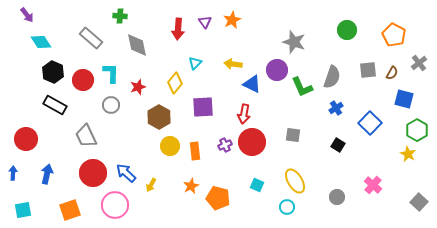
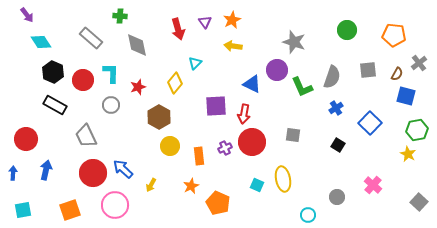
red arrow at (178, 29): rotated 20 degrees counterclockwise
orange pentagon at (394, 35): rotated 20 degrees counterclockwise
yellow arrow at (233, 64): moved 18 px up
brown semicircle at (392, 73): moved 5 px right, 1 px down
blue square at (404, 99): moved 2 px right, 3 px up
purple square at (203, 107): moved 13 px right, 1 px up
green hexagon at (417, 130): rotated 20 degrees clockwise
purple cross at (225, 145): moved 3 px down
orange rectangle at (195, 151): moved 4 px right, 5 px down
blue arrow at (126, 173): moved 3 px left, 4 px up
blue arrow at (47, 174): moved 1 px left, 4 px up
yellow ellipse at (295, 181): moved 12 px left, 2 px up; rotated 20 degrees clockwise
orange pentagon at (218, 198): moved 5 px down; rotated 10 degrees clockwise
cyan circle at (287, 207): moved 21 px right, 8 px down
